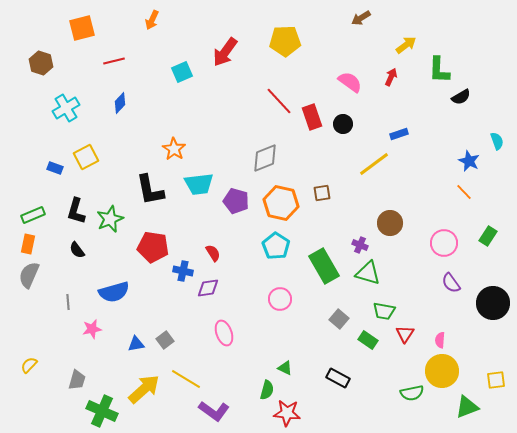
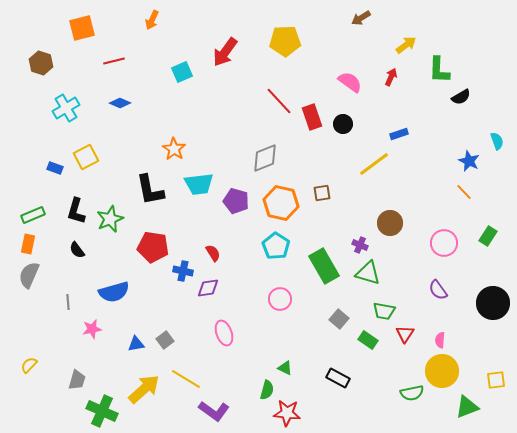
blue diamond at (120, 103): rotated 70 degrees clockwise
purple semicircle at (451, 283): moved 13 px left, 7 px down
